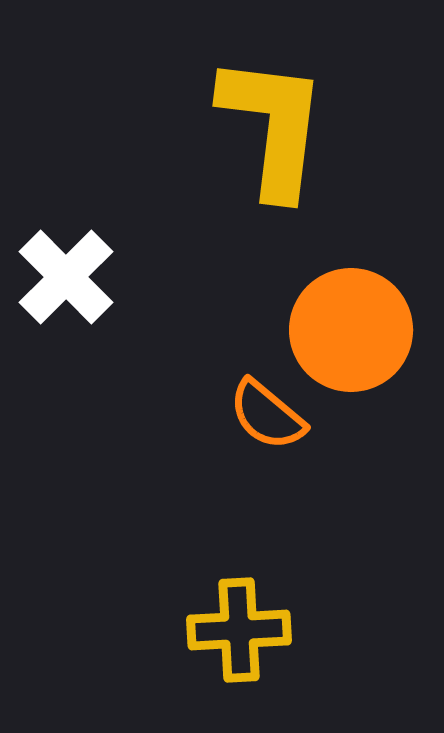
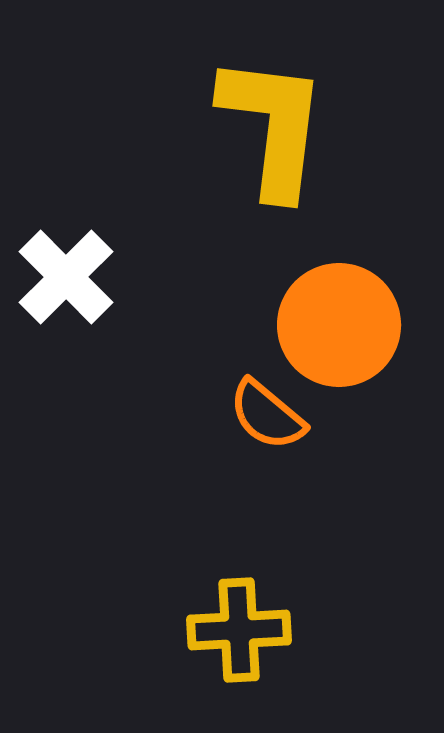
orange circle: moved 12 px left, 5 px up
